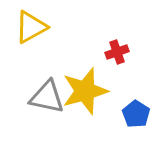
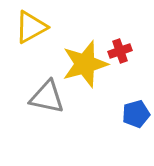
red cross: moved 3 px right, 1 px up
yellow star: moved 27 px up
blue pentagon: rotated 24 degrees clockwise
